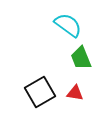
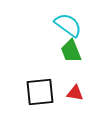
green trapezoid: moved 10 px left, 7 px up
black square: rotated 24 degrees clockwise
